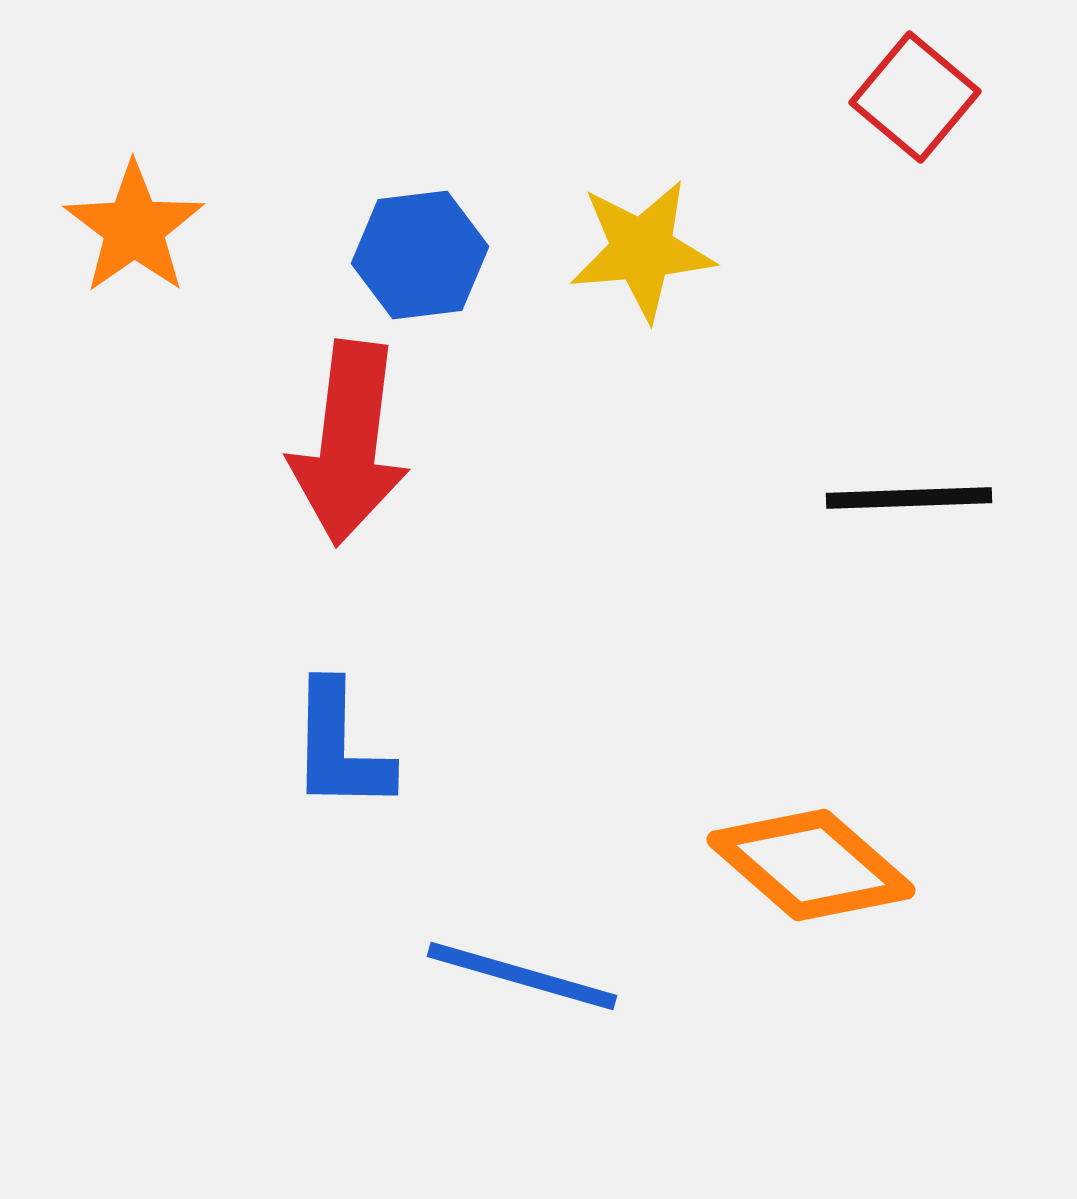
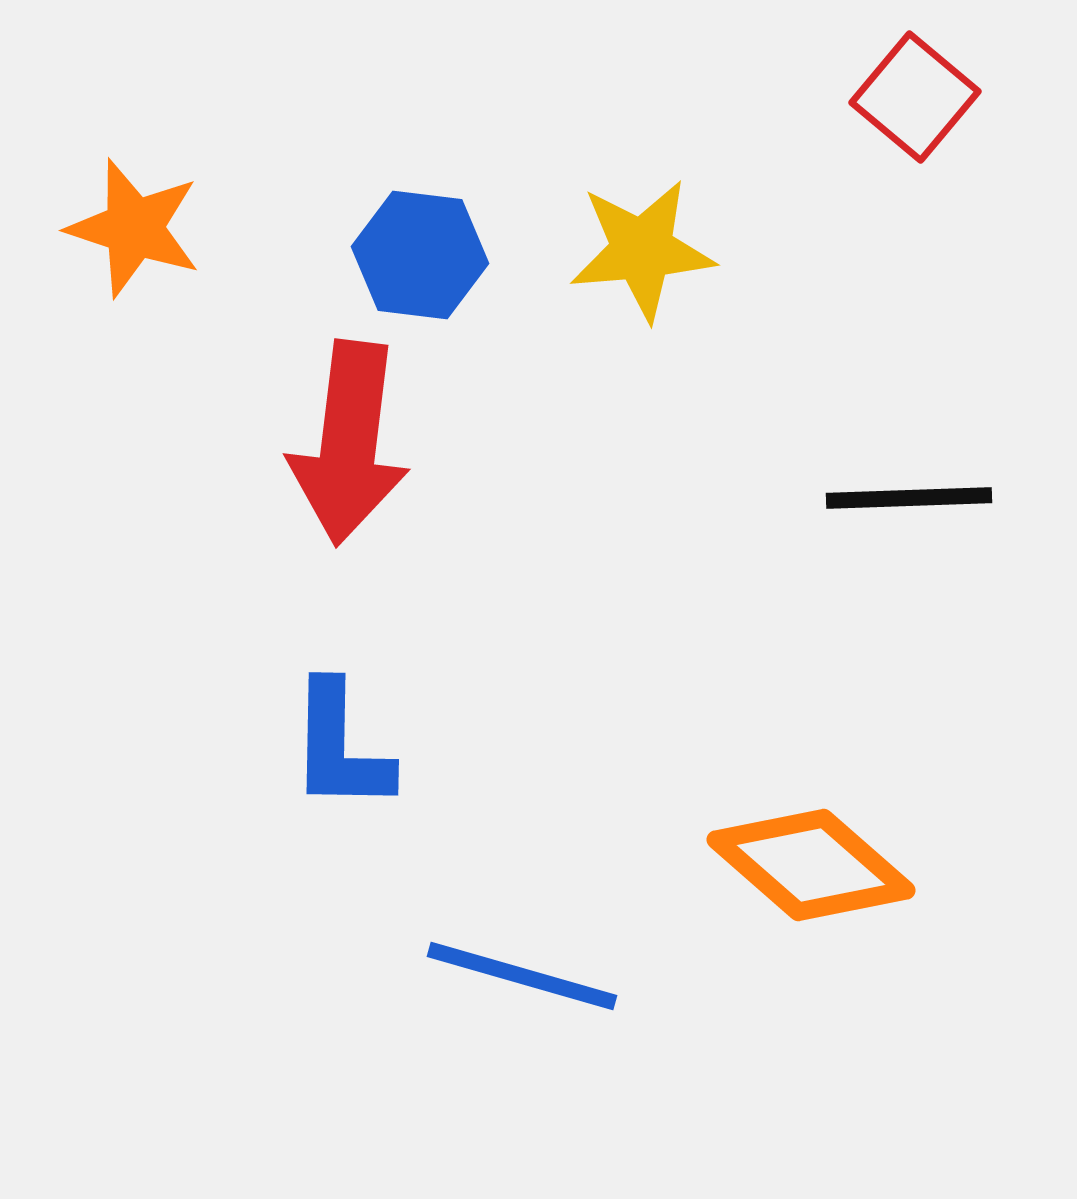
orange star: rotated 19 degrees counterclockwise
blue hexagon: rotated 14 degrees clockwise
